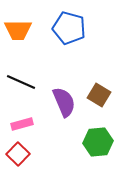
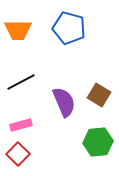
black line: rotated 52 degrees counterclockwise
pink rectangle: moved 1 px left, 1 px down
